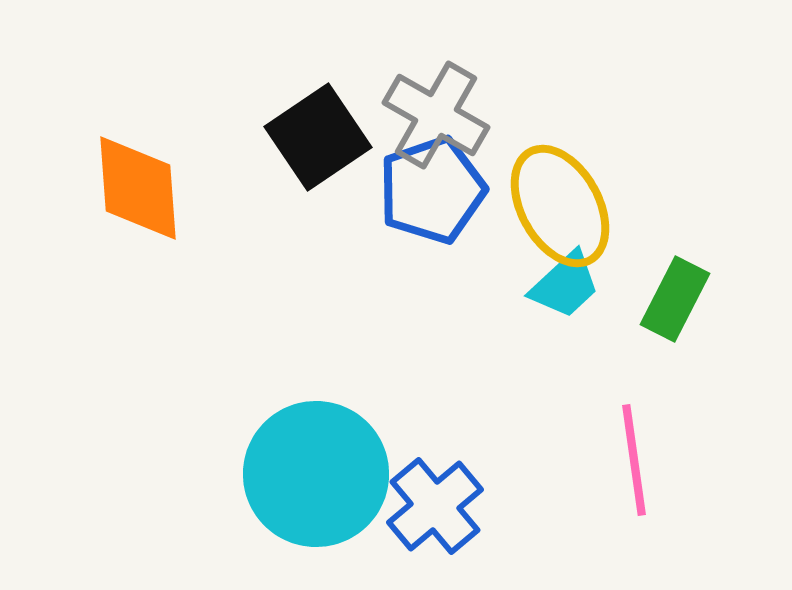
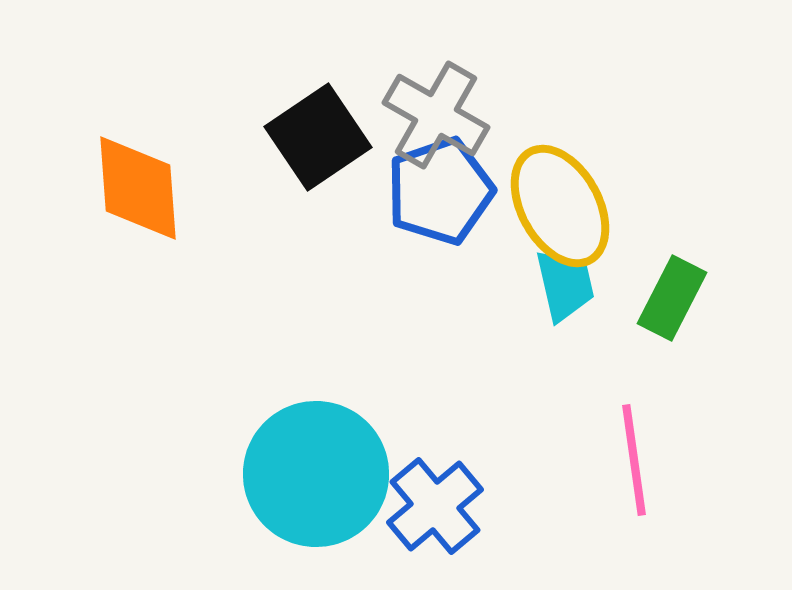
blue pentagon: moved 8 px right, 1 px down
cyan trapezoid: rotated 60 degrees counterclockwise
green rectangle: moved 3 px left, 1 px up
